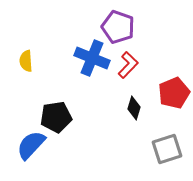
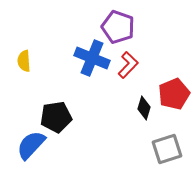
yellow semicircle: moved 2 px left
red pentagon: moved 1 px down
black diamond: moved 10 px right
